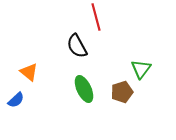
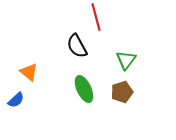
green triangle: moved 15 px left, 9 px up
